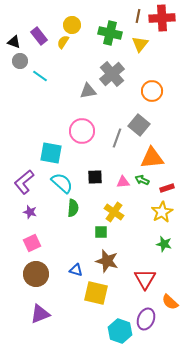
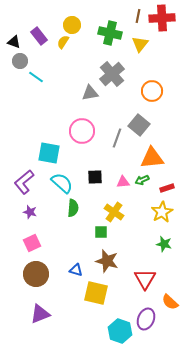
cyan line: moved 4 px left, 1 px down
gray triangle: moved 2 px right, 2 px down
cyan square: moved 2 px left
green arrow: rotated 48 degrees counterclockwise
